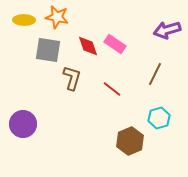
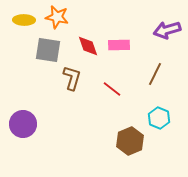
pink rectangle: moved 4 px right, 1 px down; rotated 35 degrees counterclockwise
cyan hexagon: rotated 20 degrees counterclockwise
